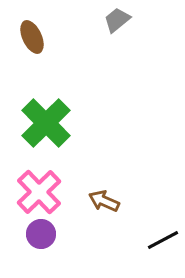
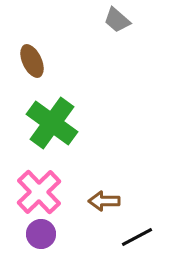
gray trapezoid: rotated 100 degrees counterclockwise
brown ellipse: moved 24 px down
green cross: moved 6 px right; rotated 9 degrees counterclockwise
brown arrow: rotated 24 degrees counterclockwise
black line: moved 26 px left, 3 px up
